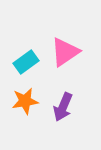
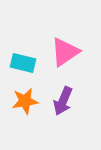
cyan rectangle: moved 3 px left, 1 px down; rotated 50 degrees clockwise
purple arrow: moved 6 px up
